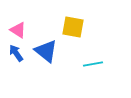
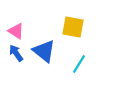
pink triangle: moved 2 px left, 1 px down
blue triangle: moved 2 px left
cyan line: moved 14 px left; rotated 48 degrees counterclockwise
